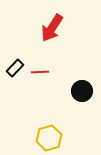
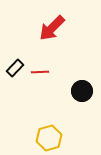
red arrow: rotated 12 degrees clockwise
